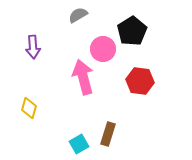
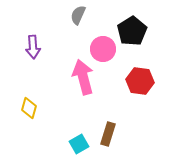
gray semicircle: rotated 36 degrees counterclockwise
